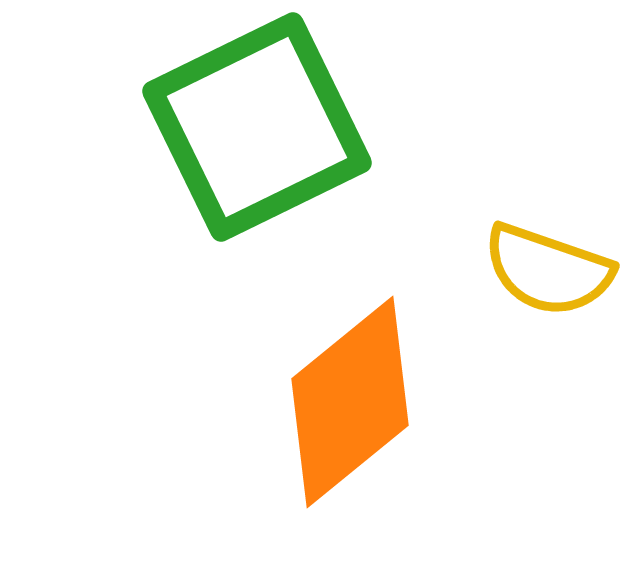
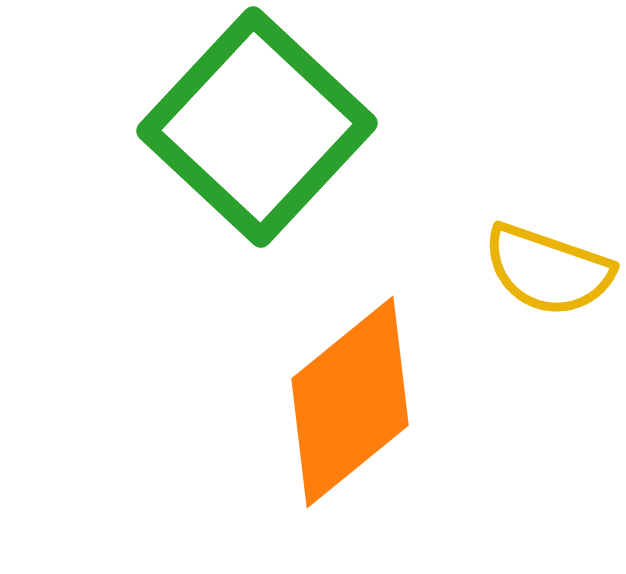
green square: rotated 21 degrees counterclockwise
